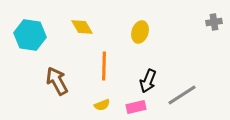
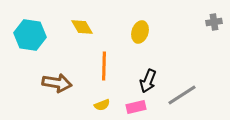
brown arrow: moved 2 px down; rotated 128 degrees clockwise
